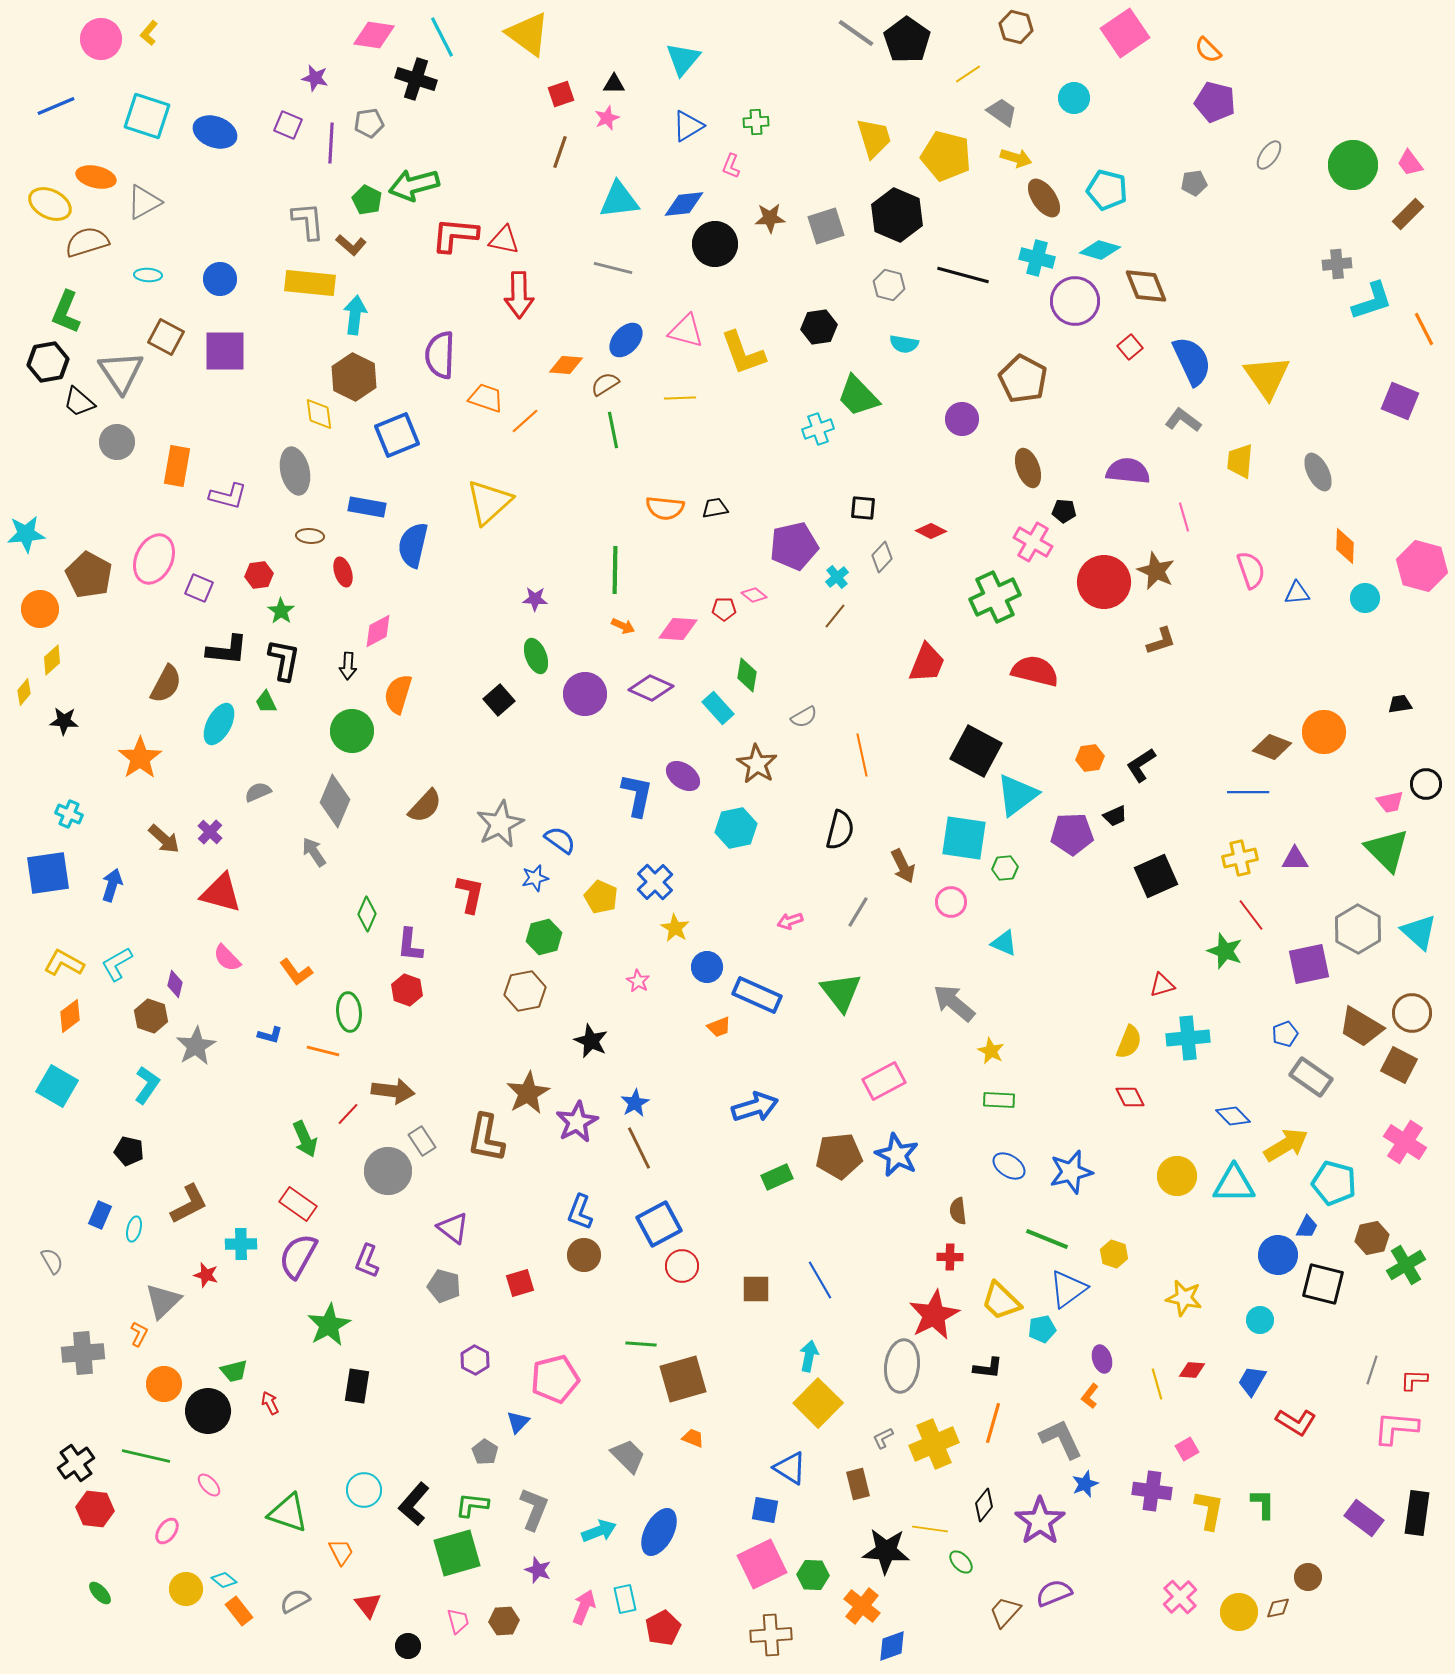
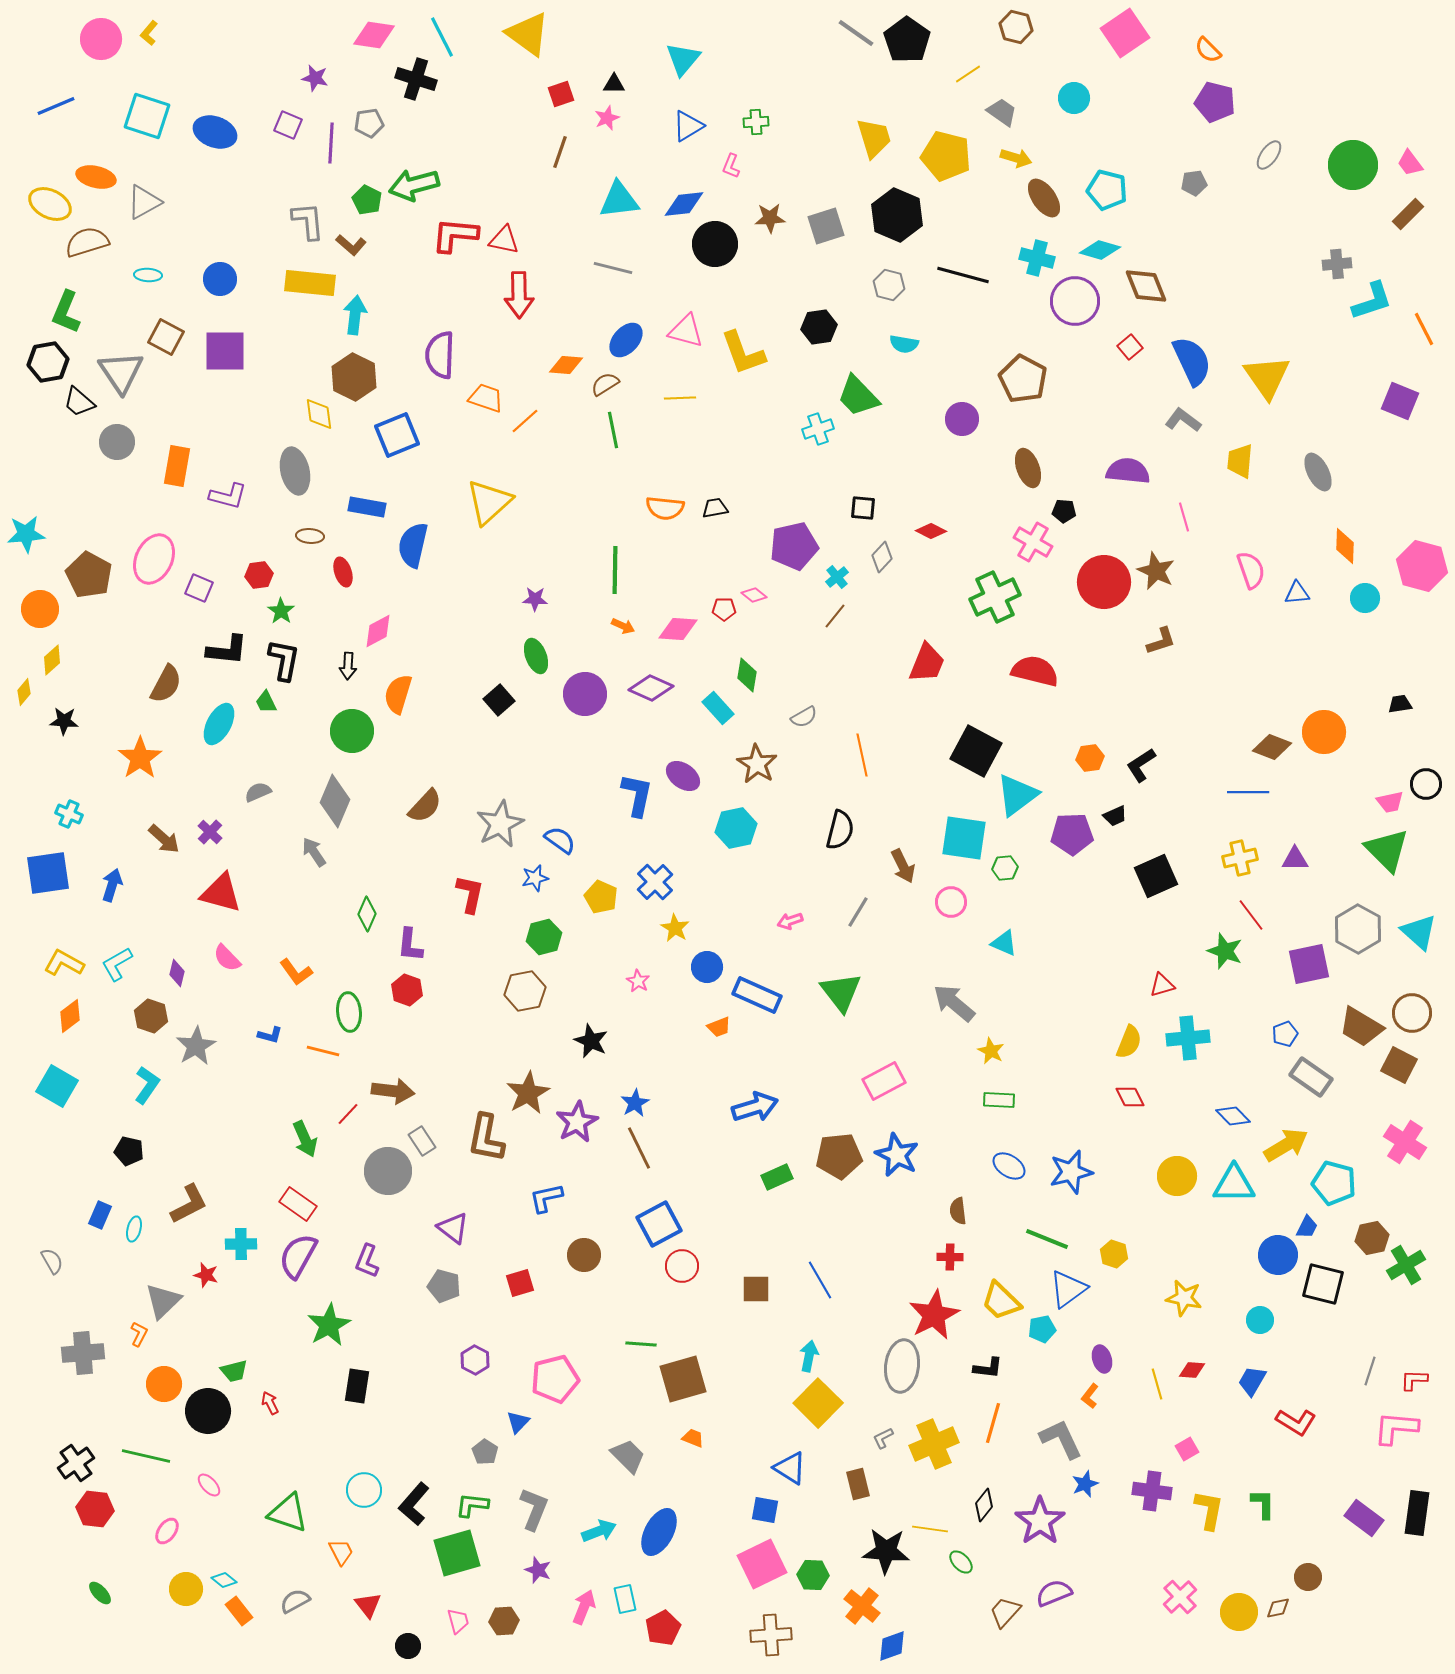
purple diamond at (175, 984): moved 2 px right, 11 px up
blue L-shape at (580, 1212): moved 34 px left, 14 px up; rotated 57 degrees clockwise
gray line at (1372, 1370): moved 2 px left, 1 px down
